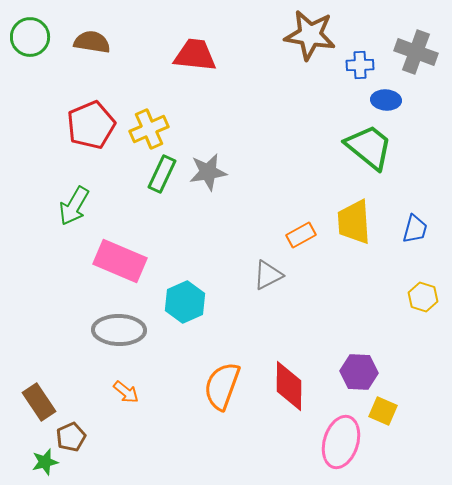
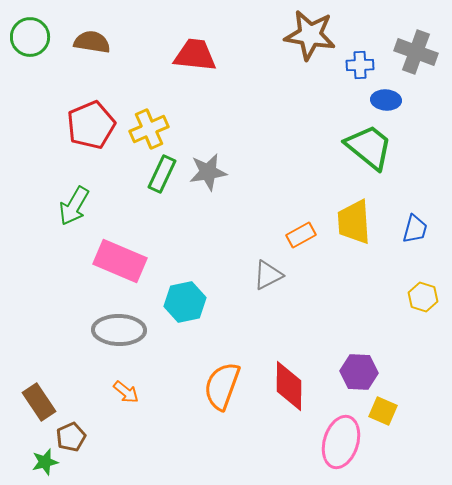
cyan hexagon: rotated 12 degrees clockwise
